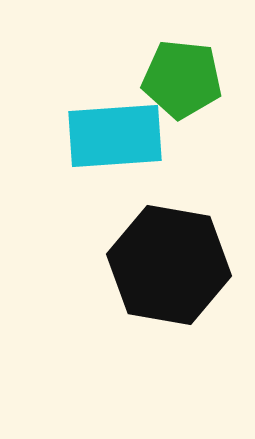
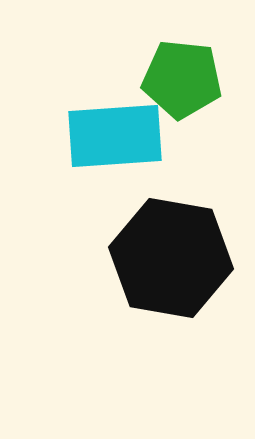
black hexagon: moved 2 px right, 7 px up
